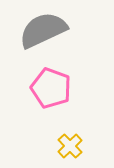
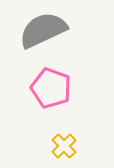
yellow cross: moved 6 px left
